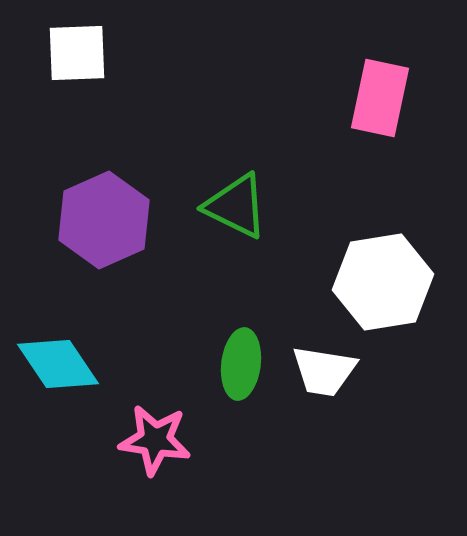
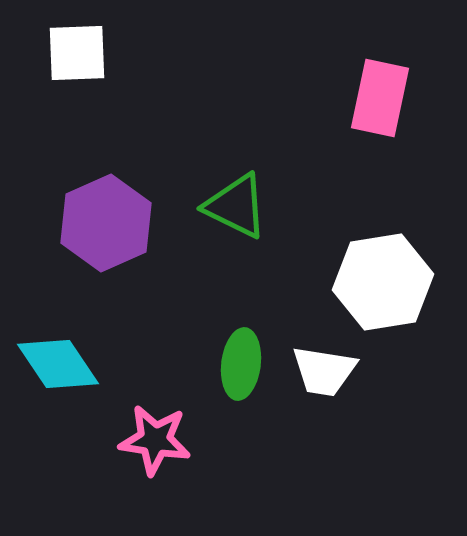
purple hexagon: moved 2 px right, 3 px down
